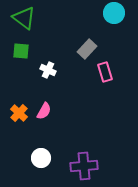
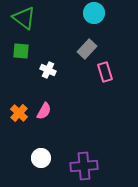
cyan circle: moved 20 px left
